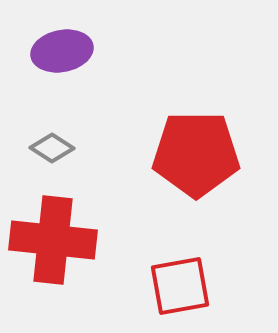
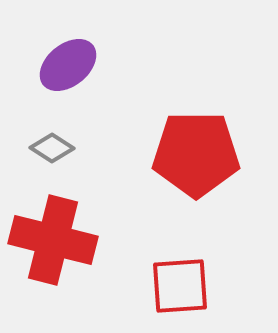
purple ellipse: moved 6 px right, 14 px down; rotated 28 degrees counterclockwise
red cross: rotated 8 degrees clockwise
red square: rotated 6 degrees clockwise
